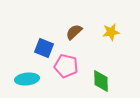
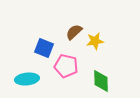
yellow star: moved 16 px left, 9 px down
